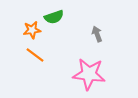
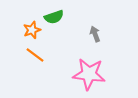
orange star: rotated 12 degrees counterclockwise
gray arrow: moved 2 px left
